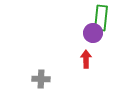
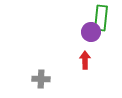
purple circle: moved 2 px left, 1 px up
red arrow: moved 1 px left, 1 px down
